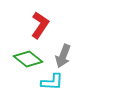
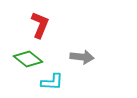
red L-shape: rotated 12 degrees counterclockwise
gray arrow: moved 19 px right, 1 px down; rotated 105 degrees counterclockwise
